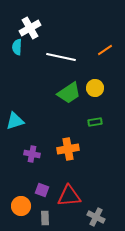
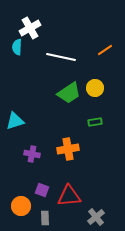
gray cross: rotated 24 degrees clockwise
